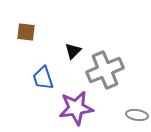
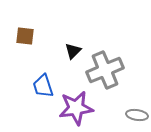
brown square: moved 1 px left, 4 px down
blue trapezoid: moved 8 px down
